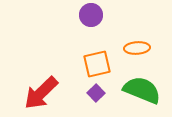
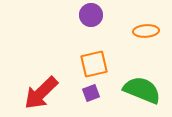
orange ellipse: moved 9 px right, 17 px up
orange square: moved 3 px left
purple square: moved 5 px left; rotated 24 degrees clockwise
